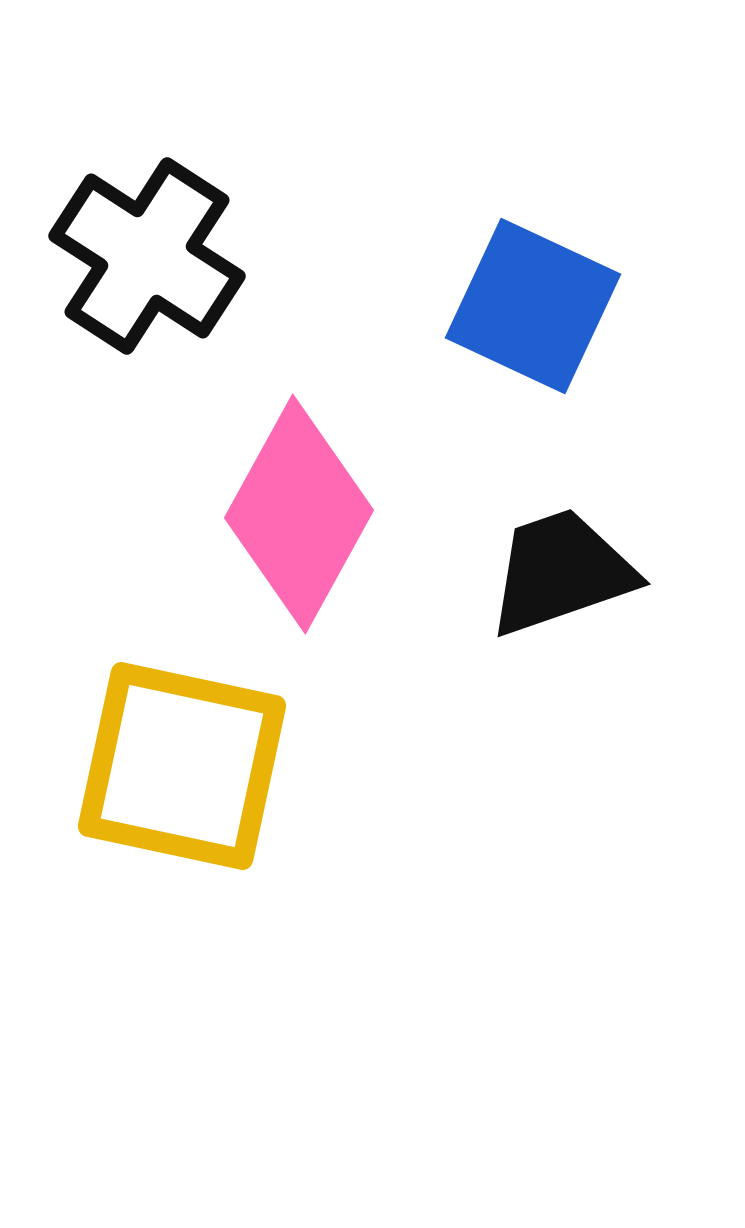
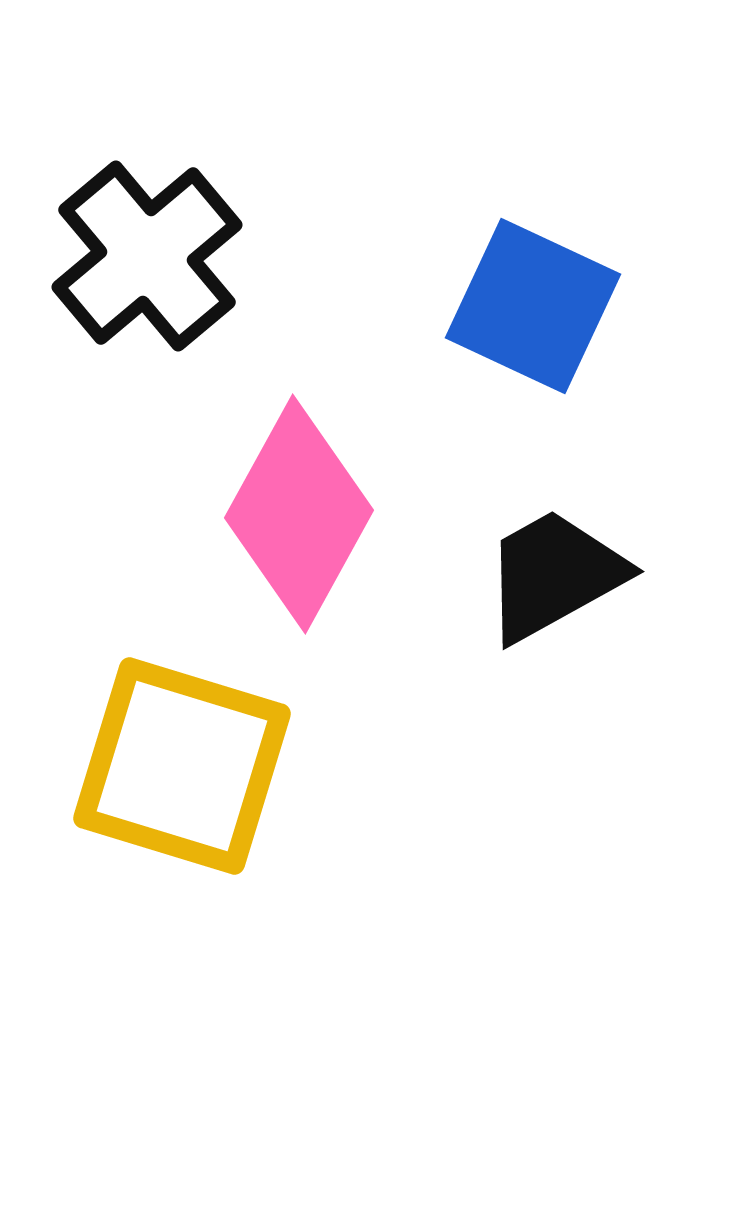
black cross: rotated 17 degrees clockwise
black trapezoid: moved 7 px left, 3 px down; rotated 10 degrees counterclockwise
yellow square: rotated 5 degrees clockwise
